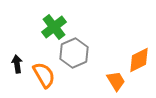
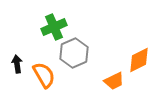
green cross: rotated 15 degrees clockwise
orange trapezoid: moved 2 px left; rotated 95 degrees clockwise
